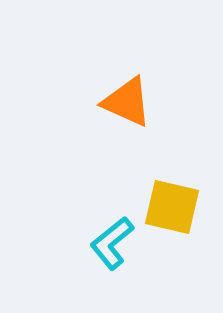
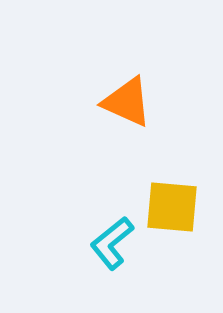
yellow square: rotated 8 degrees counterclockwise
